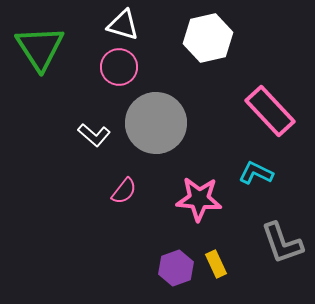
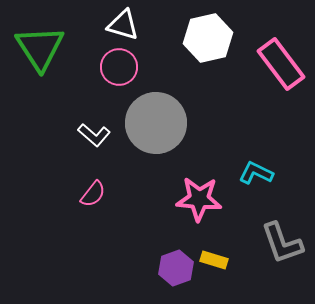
pink rectangle: moved 11 px right, 47 px up; rotated 6 degrees clockwise
pink semicircle: moved 31 px left, 3 px down
yellow rectangle: moved 2 px left, 4 px up; rotated 48 degrees counterclockwise
